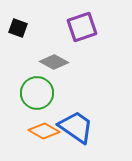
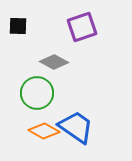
black square: moved 2 px up; rotated 18 degrees counterclockwise
